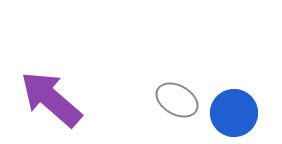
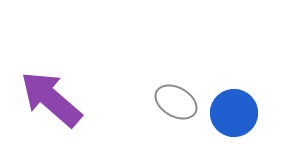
gray ellipse: moved 1 px left, 2 px down
